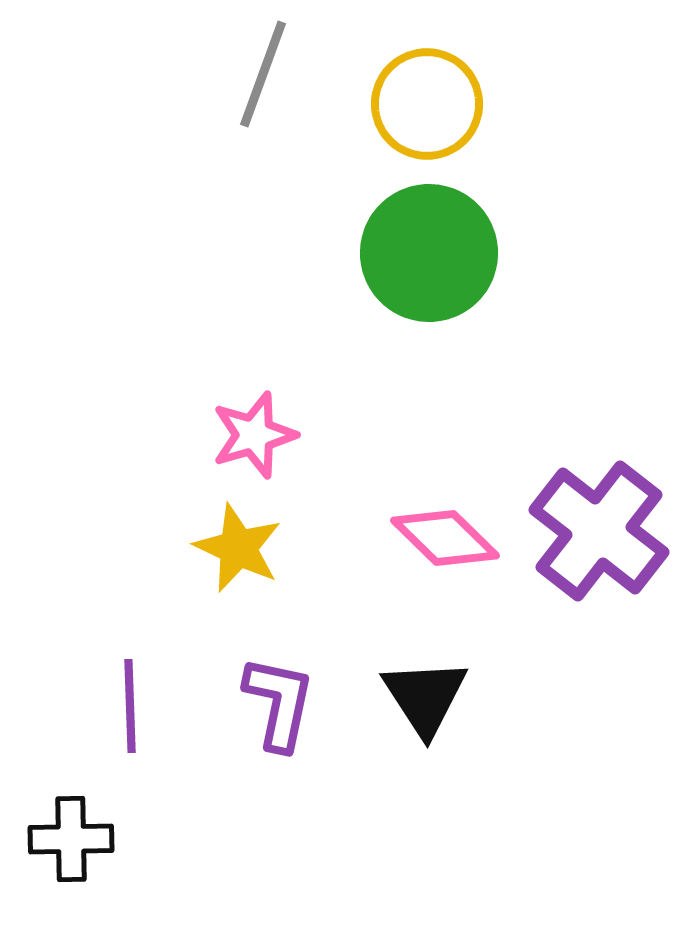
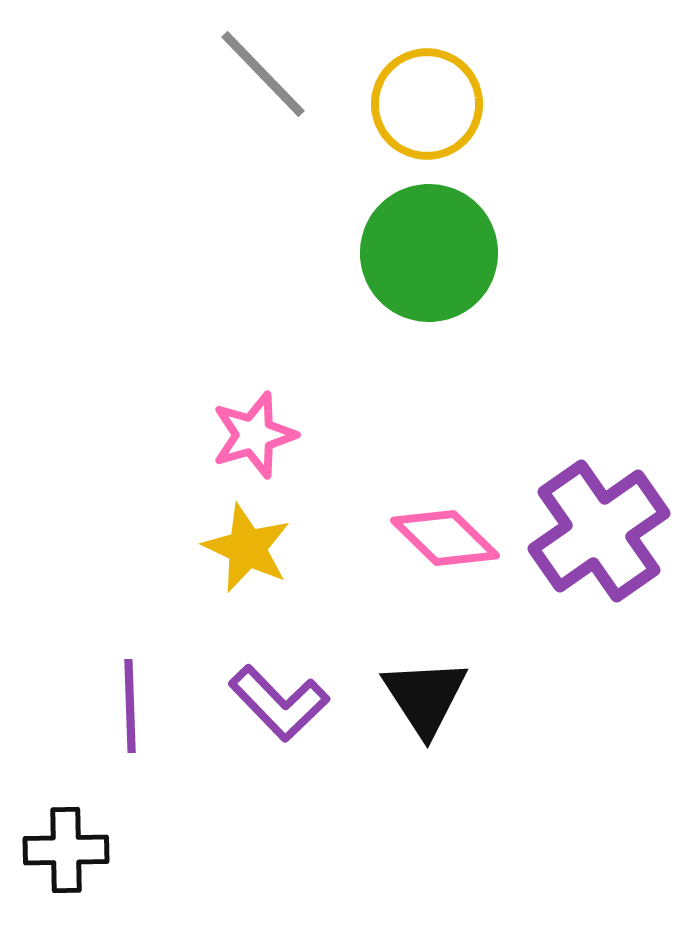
gray line: rotated 64 degrees counterclockwise
purple cross: rotated 17 degrees clockwise
yellow star: moved 9 px right
purple L-shape: rotated 124 degrees clockwise
black cross: moved 5 px left, 11 px down
